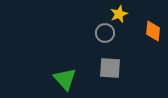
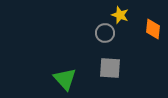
yellow star: moved 1 px right, 1 px down; rotated 30 degrees counterclockwise
orange diamond: moved 2 px up
